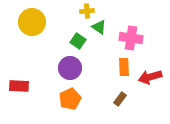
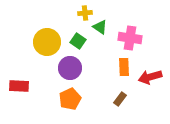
yellow cross: moved 2 px left, 2 px down
yellow circle: moved 15 px right, 20 px down
green triangle: moved 1 px right
pink cross: moved 1 px left
